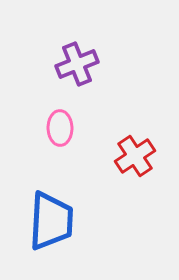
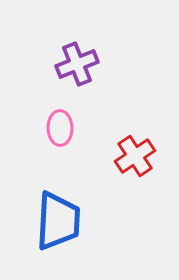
blue trapezoid: moved 7 px right
